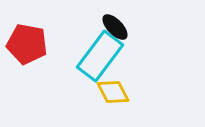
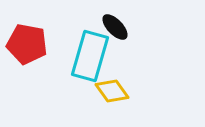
cyan rectangle: moved 10 px left; rotated 21 degrees counterclockwise
yellow diamond: moved 1 px left, 1 px up; rotated 8 degrees counterclockwise
